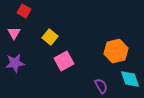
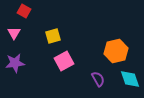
yellow square: moved 3 px right, 1 px up; rotated 35 degrees clockwise
purple semicircle: moved 3 px left, 7 px up
